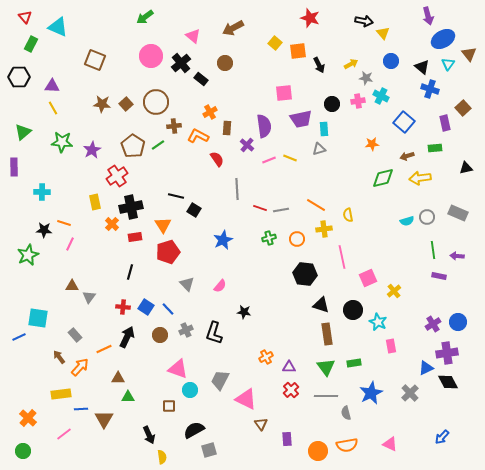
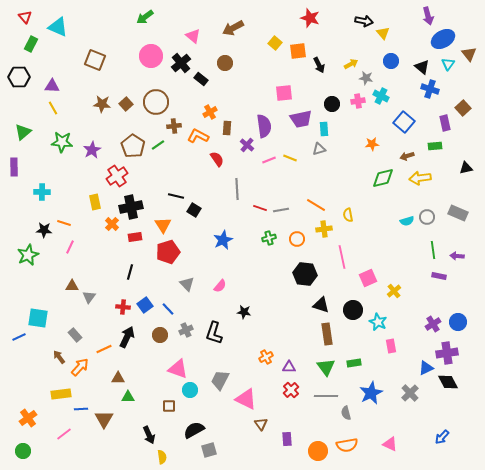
green rectangle at (435, 148): moved 2 px up
pink line at (70, 244): moved 3 px down
blue square at (146, 307): moved 1 px left, 2 px up; rotated 21 degrees clockwise
orange cross at (28, 418): rotated 12 degrees clockwise
